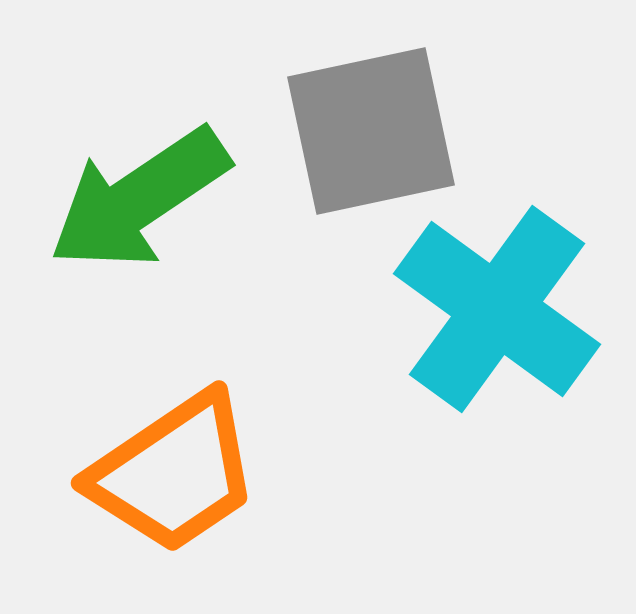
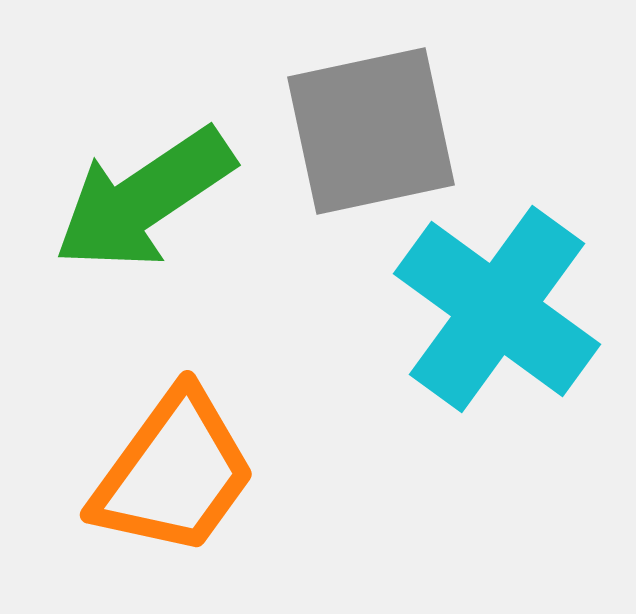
green arrow: moved 5 px right
orange trapezoid: rotated 20 degrees counterclockwise
